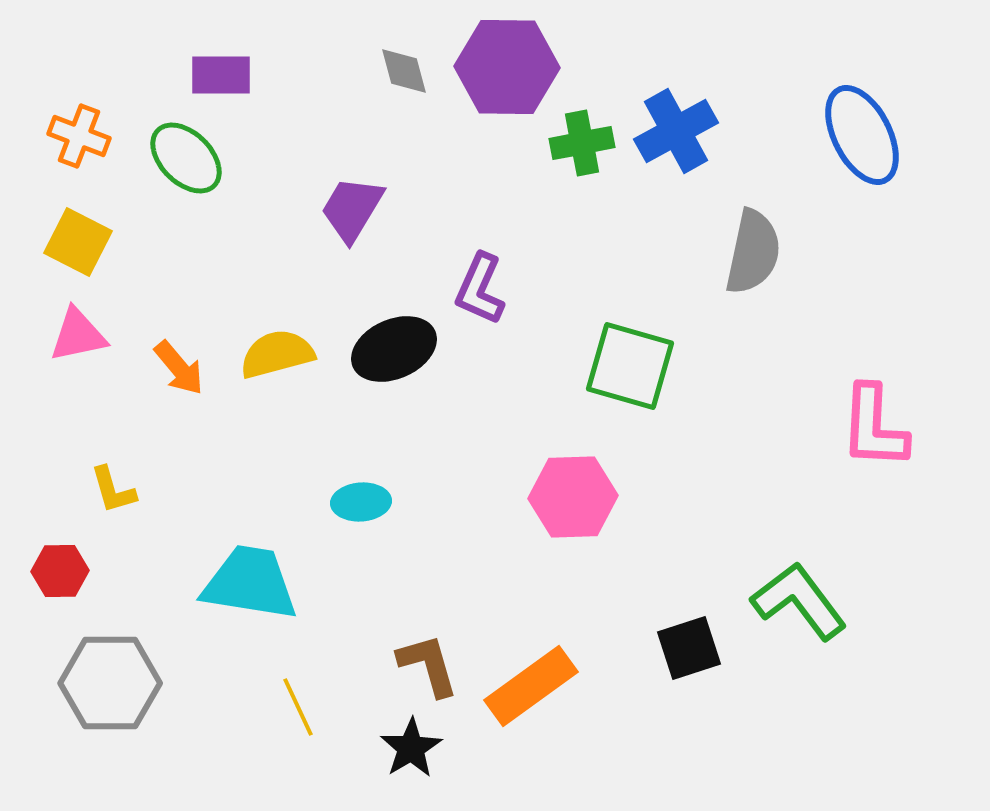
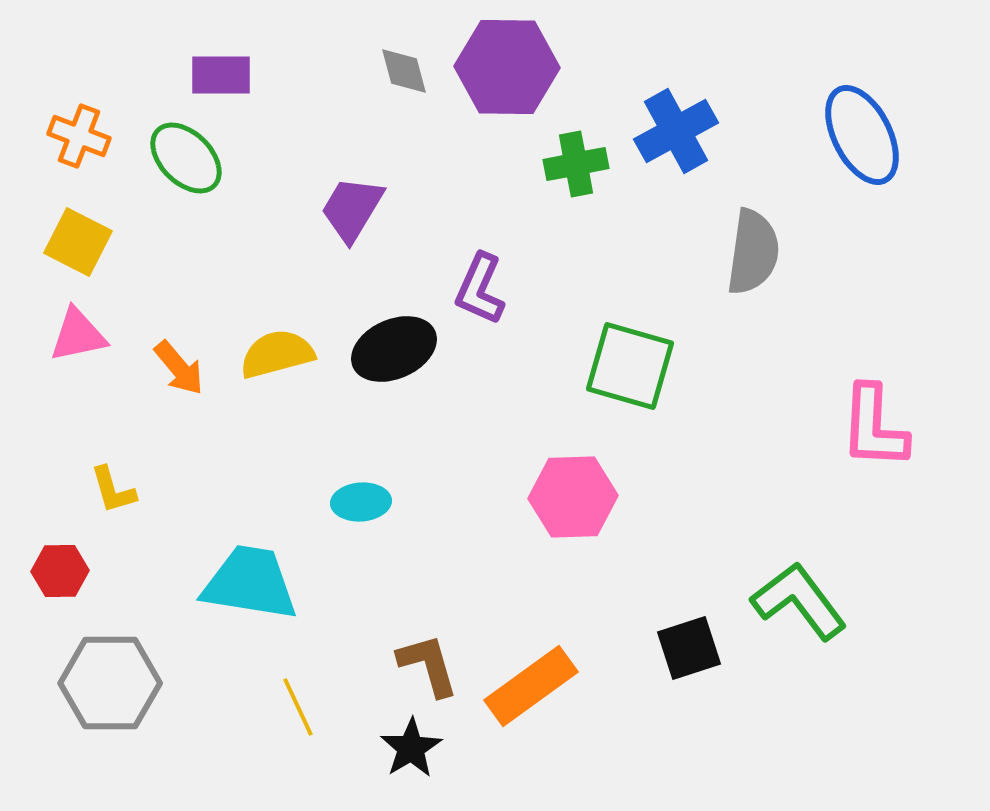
green cross: moved 6 px left, 21 px down
gray semicircle: rotated 4 degrees counterclockwise
